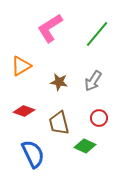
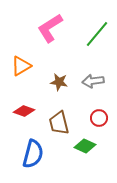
gray arrow: rotated 50 degrees clockwise
blue semicircle: rotated 40 degrees clockwise
